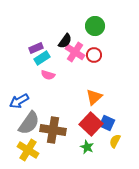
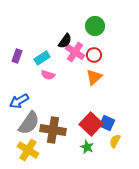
purple rectangle: moved 19 px left, 8 px down; rotated 48 degrees counterclockwise
orange triangle: moved 20 px up
